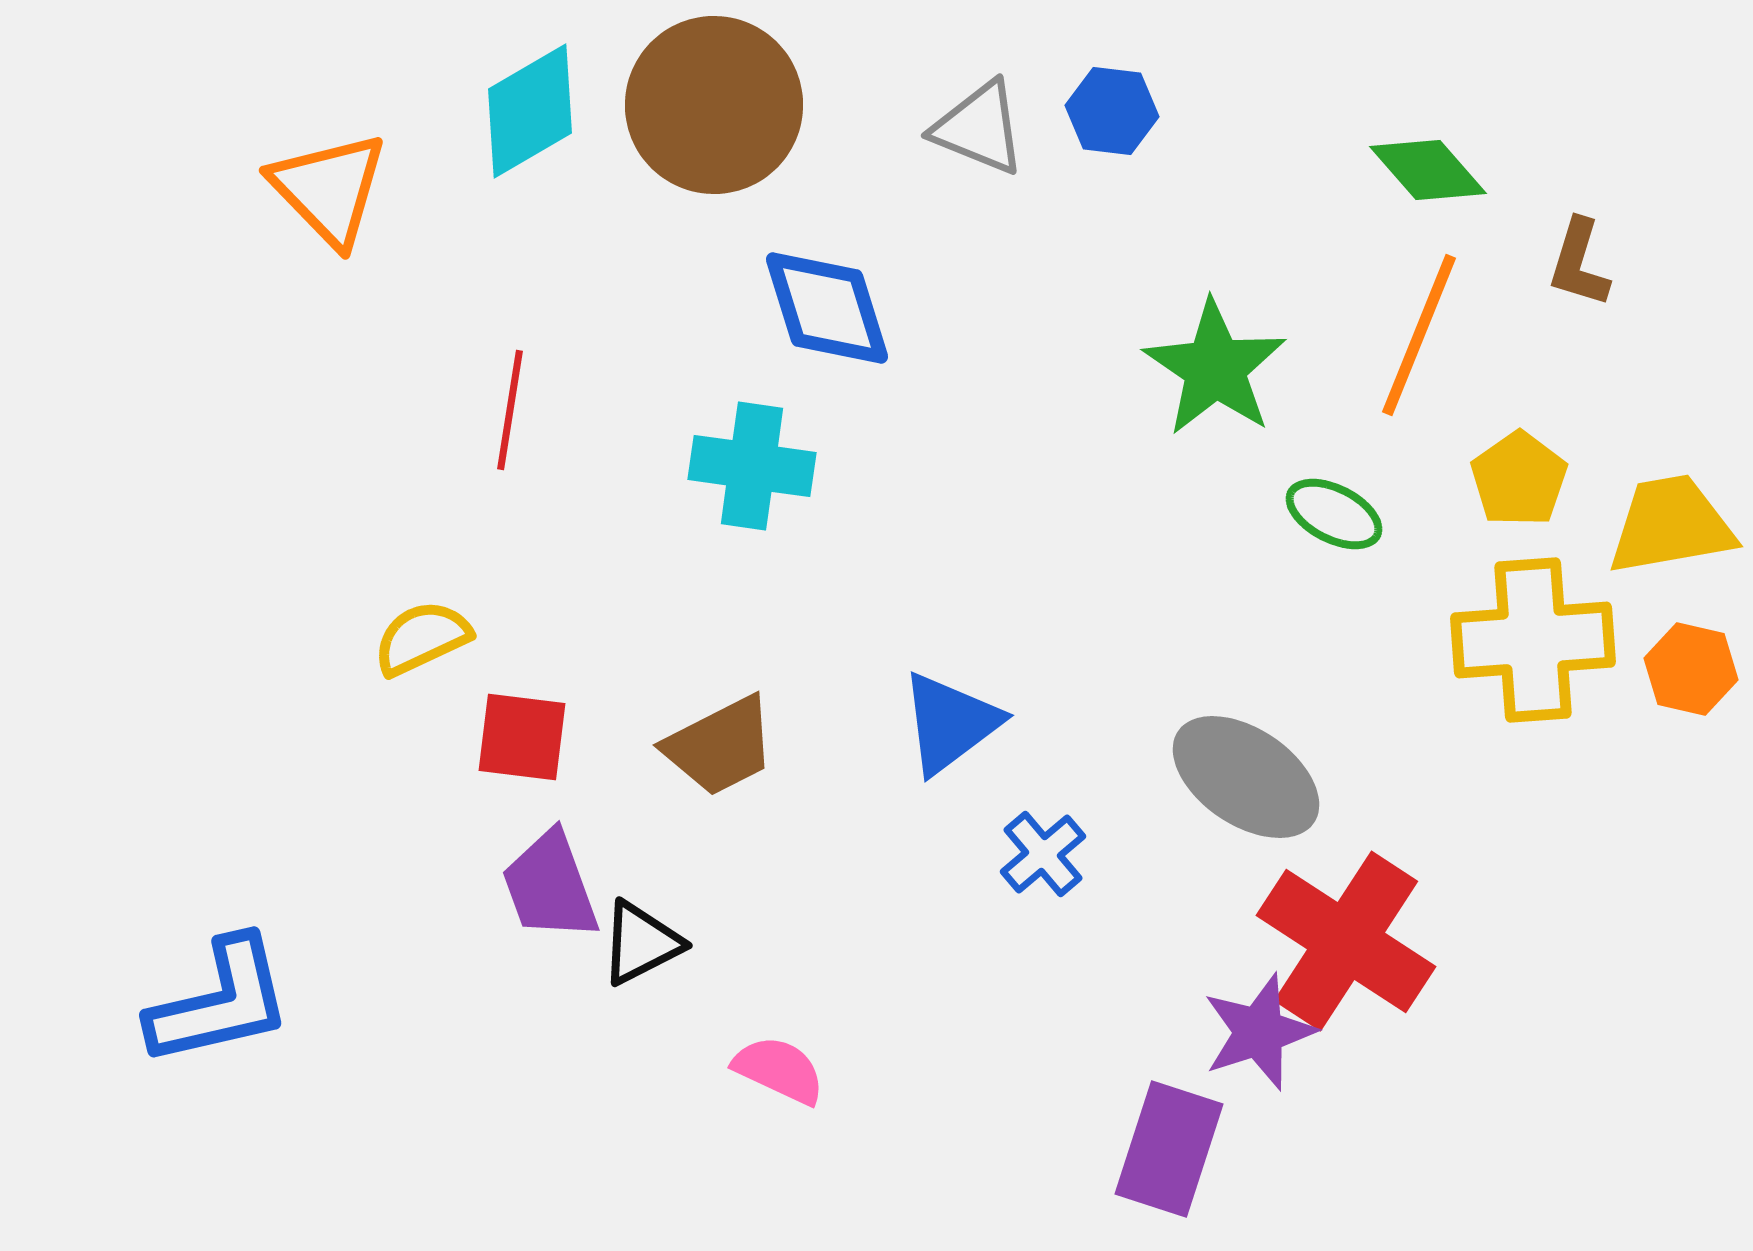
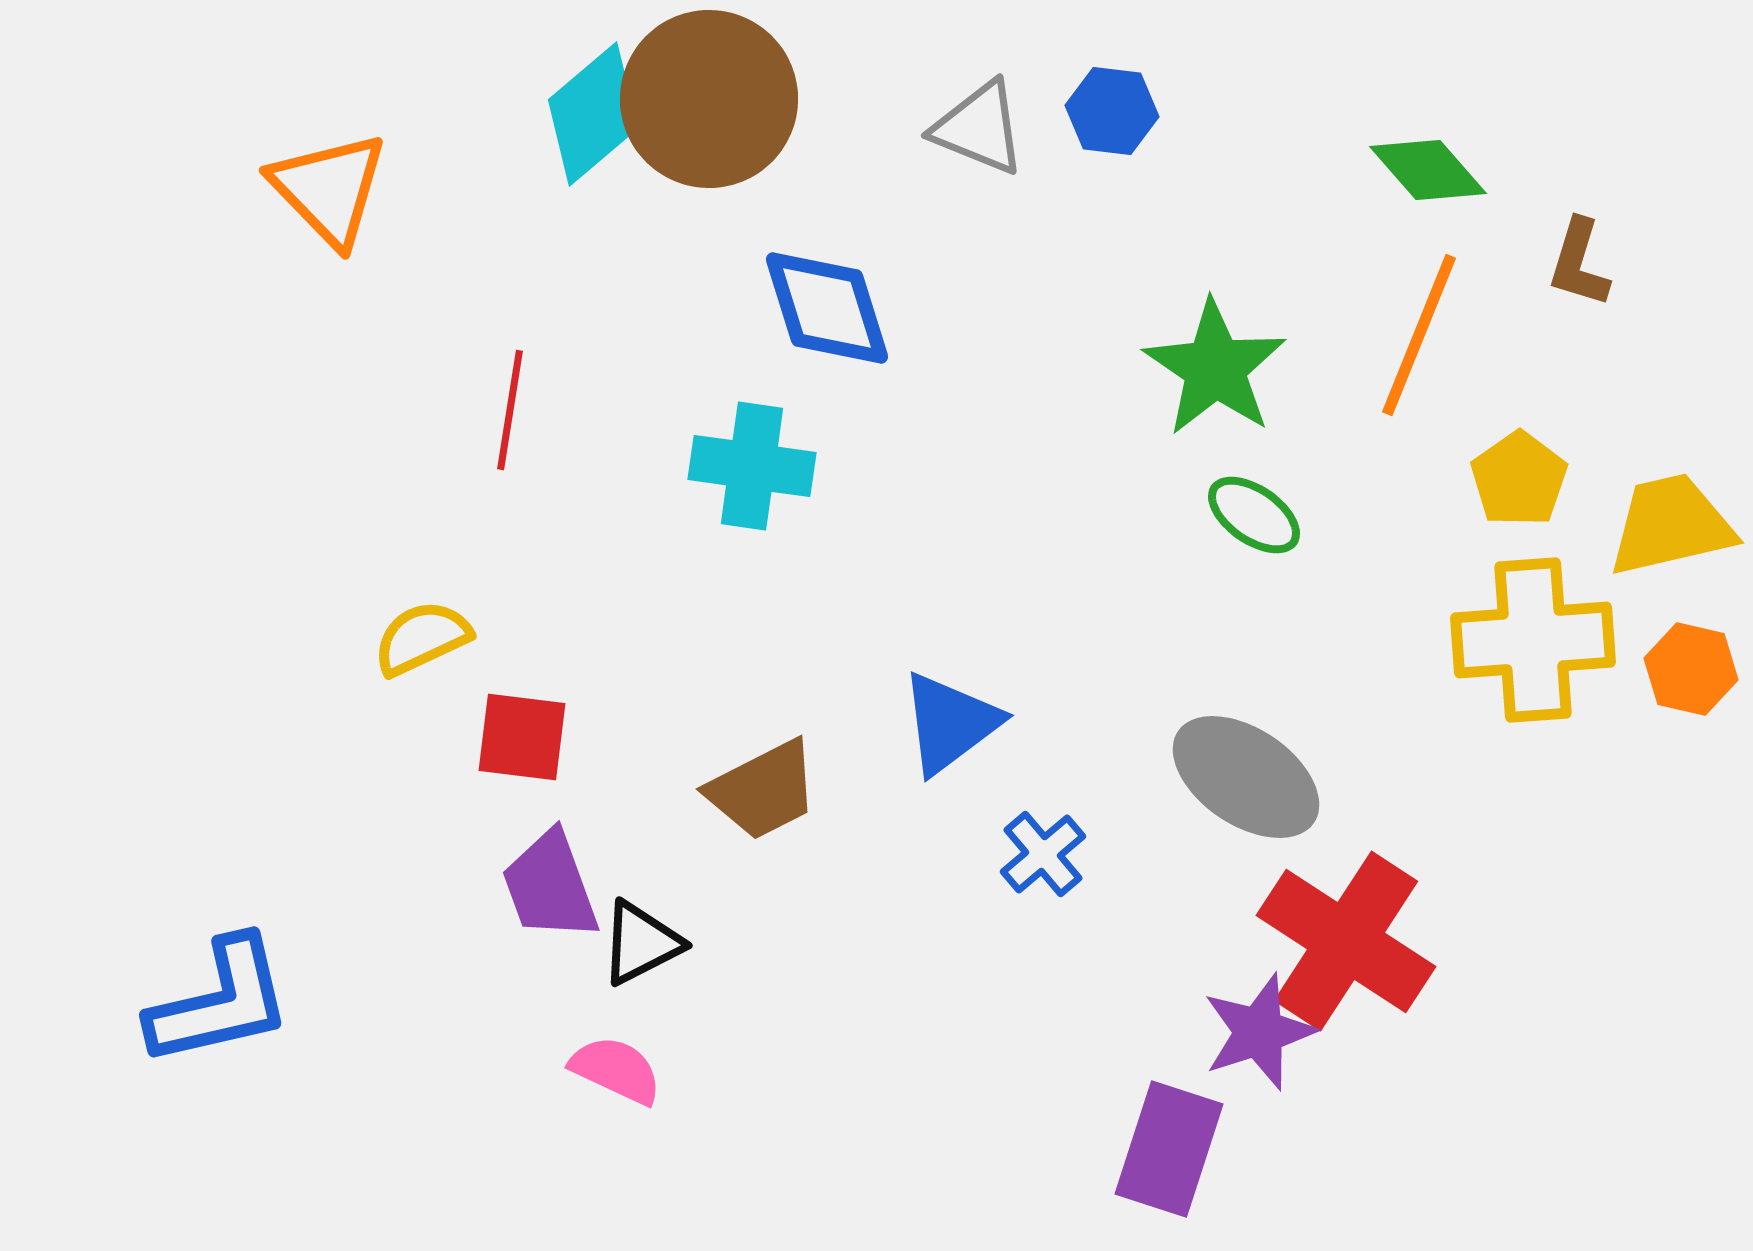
brown circle: moved 5 px left, 6 px up
cyan diamond: moved 63 px right, 3 px down; rotated 10 degrees counterclockwise
green ellipse: moved 80 px left, 1 px down; rotated 8 degrees clockwise
yellow trapezoid: rotated 3 degrees counterclockwise
brown trapezoid: moved 43 px right, 44 px down
pink semicircle: moved 163 px left
